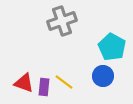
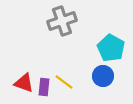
cyan pentagon: moved 1 px left, 1 px down
